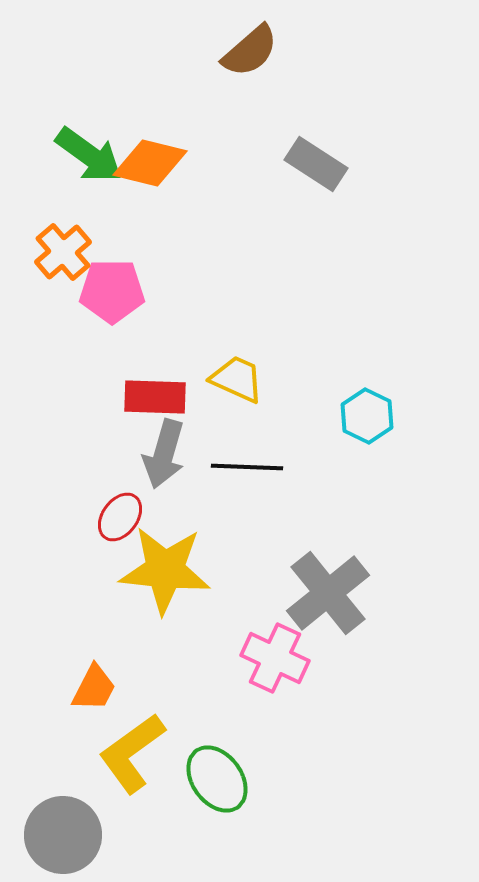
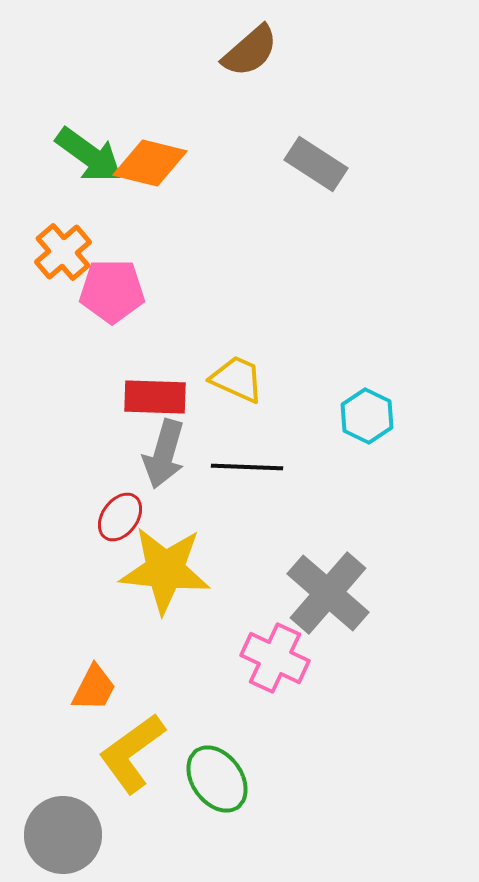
gray cross: rotated 10 degrees counterclockwise
